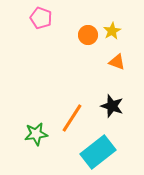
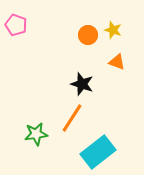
pink pentagon: moved 25 px left, 7 px down
yellow star: moved 1 px right, 1 px up; rotated 24 degrees counterclockwise
black star: moved 30 px left, 22 px up
